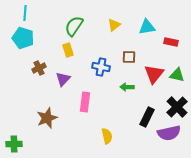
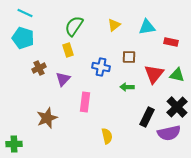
cyan line: rotated 70 degrees counterclockwise
